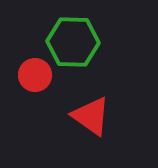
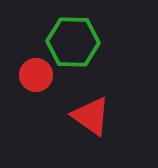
red circle: moved 1 px right
